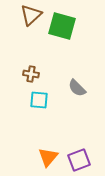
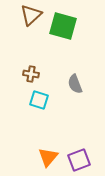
green square: moved 1 px right
gray semicircle: moved 2 px left, 4 px up; rotated 24 degrees clockwise
cyan square: rotated 12 degrees clockwise
